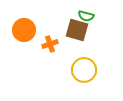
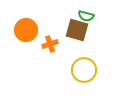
orange circle: moved 2 px right
